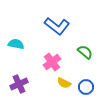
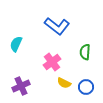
cyan semicircle: rotated 77 degrees counterclockwise
green semicircle: rotated 126 degrees counterclockwise
purple cross: moved 2 px right, 2 px down
